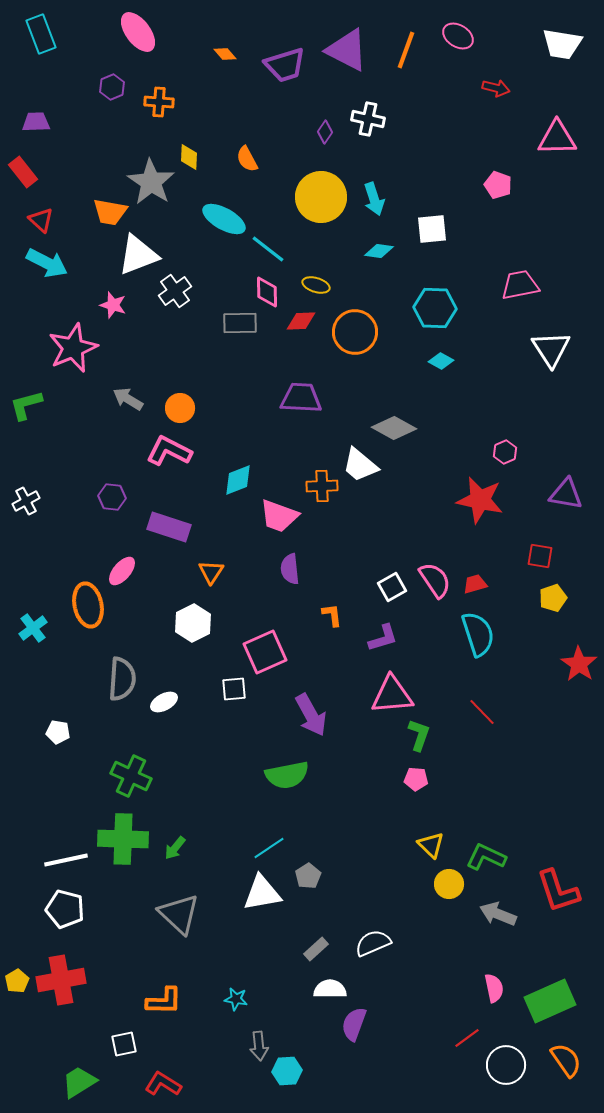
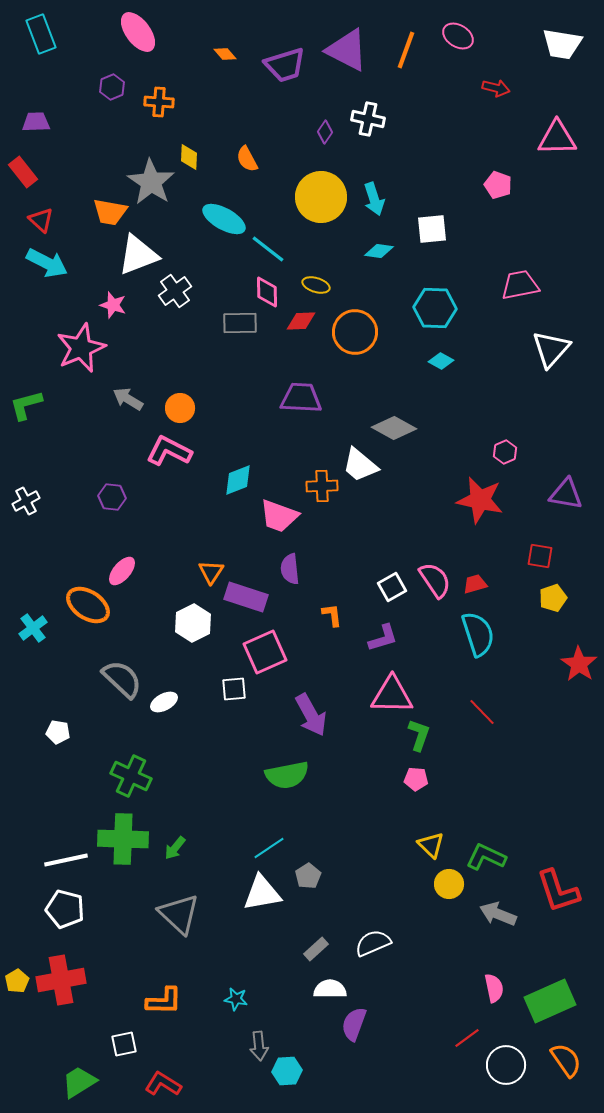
pink star at (73, 348): moved 8 px right
white triangle at (551, 349): rotated 15 degrees clockwise
purple rectangle at (169, 527): moved 77 px right, 70 px down
orange ellipse at (88, 605): rotated 45 degrees counterclockwise
gray semicircle at (122, 679): rotated 51 degrees counterclockwise
pink triangle at (392, 695): rotated 6 degrees clockwise
